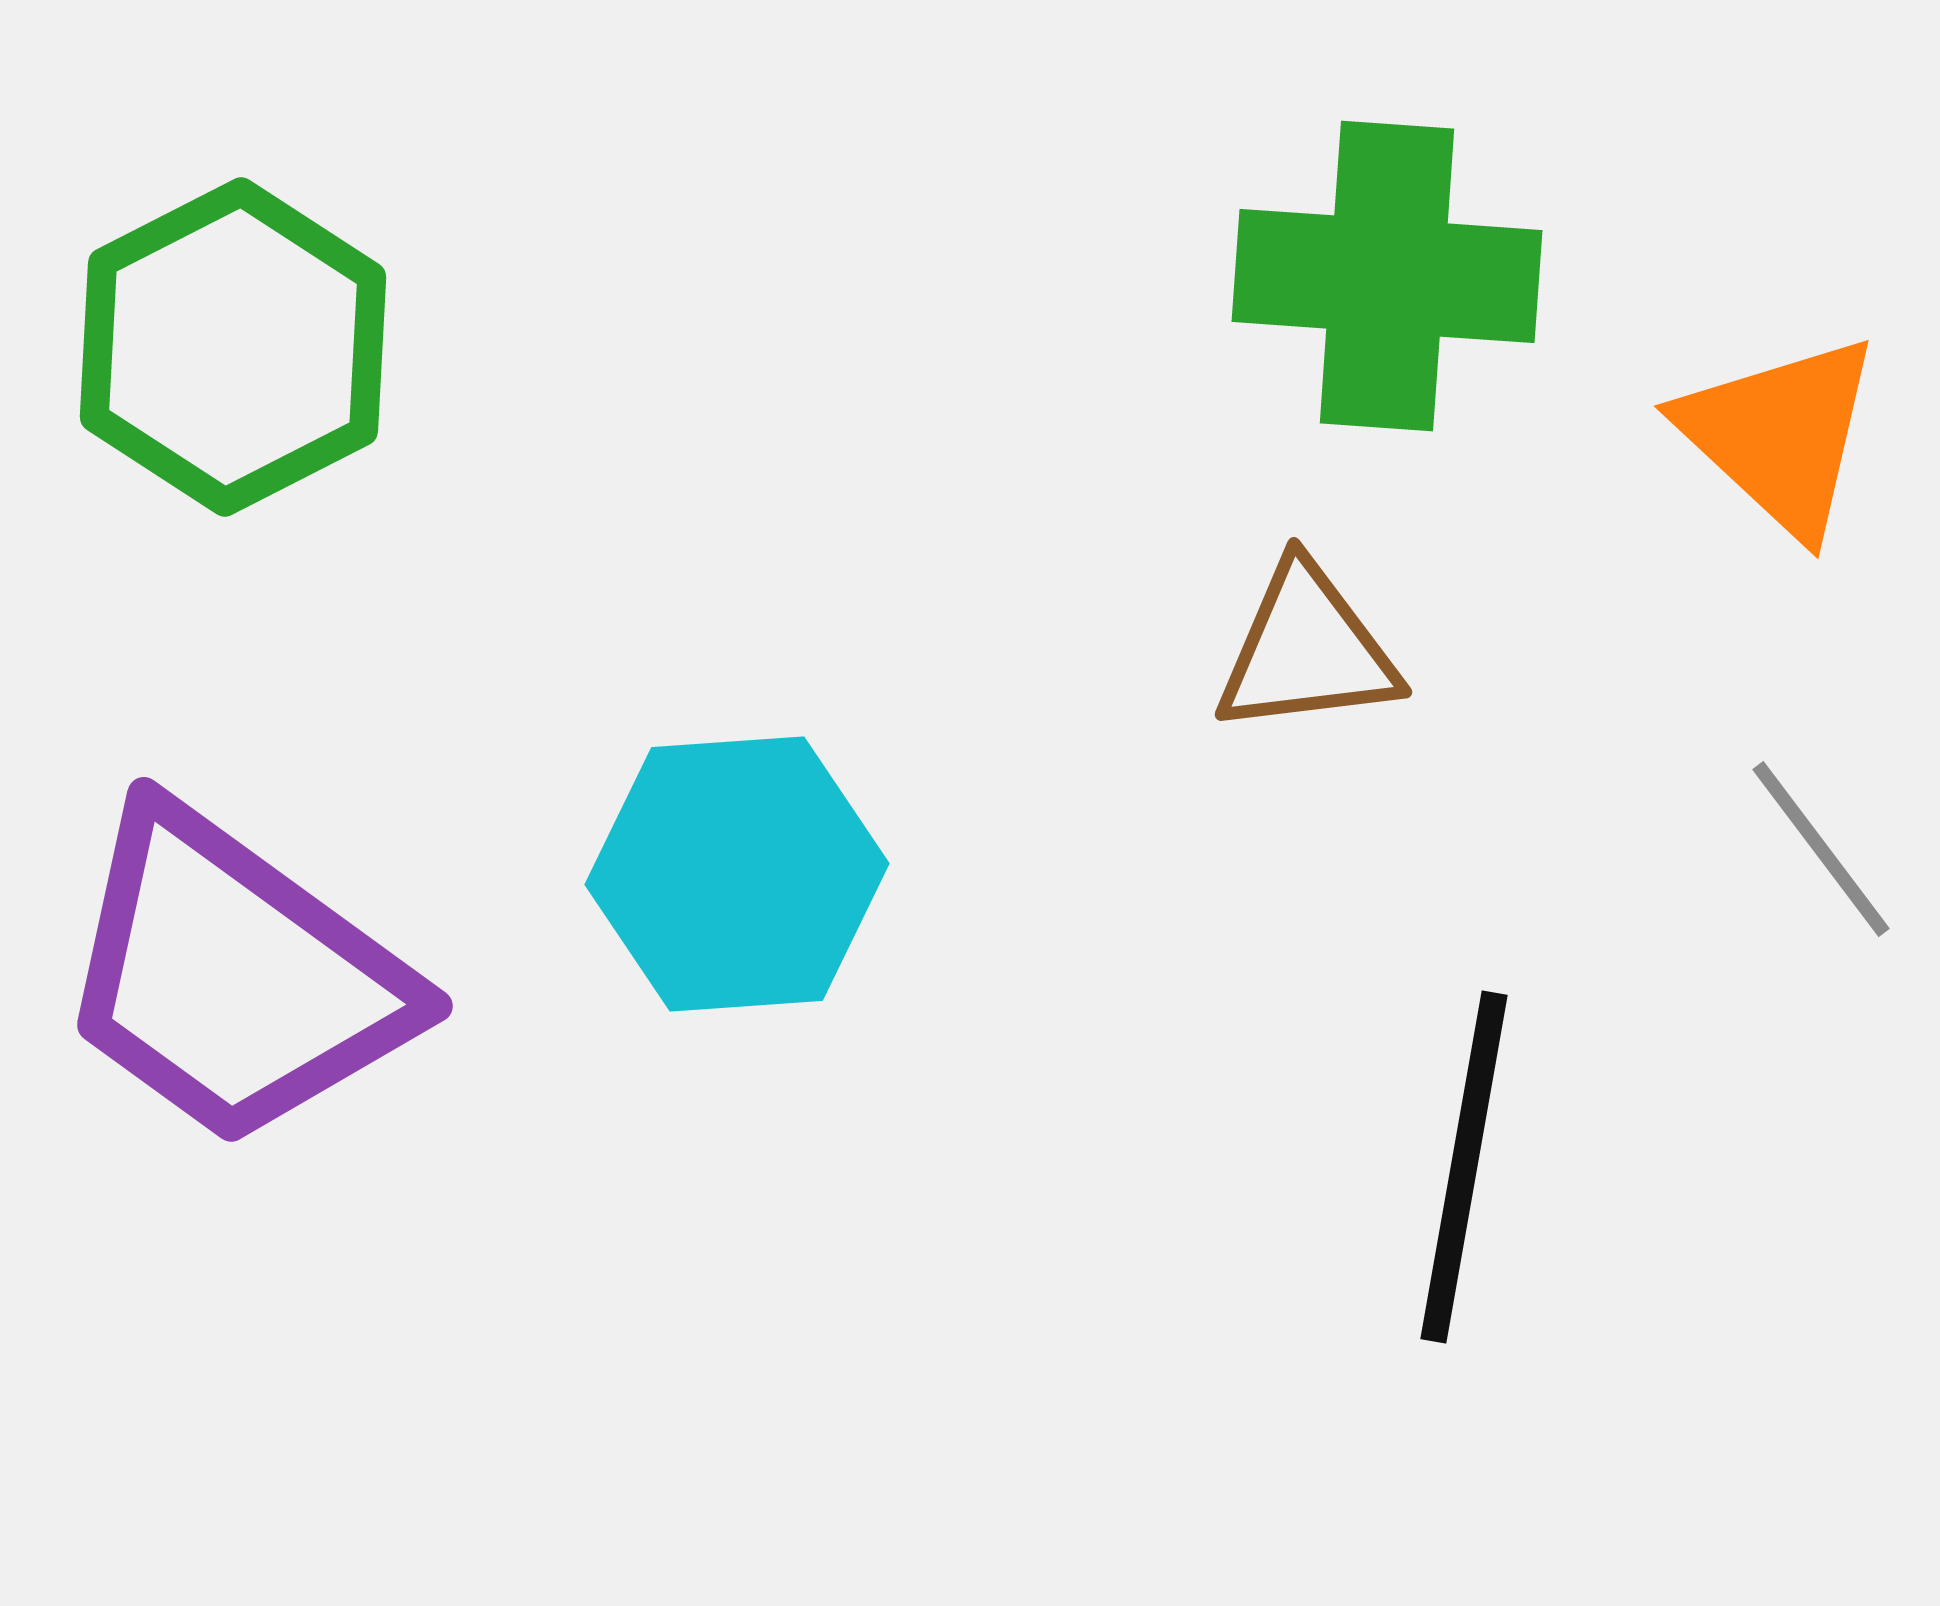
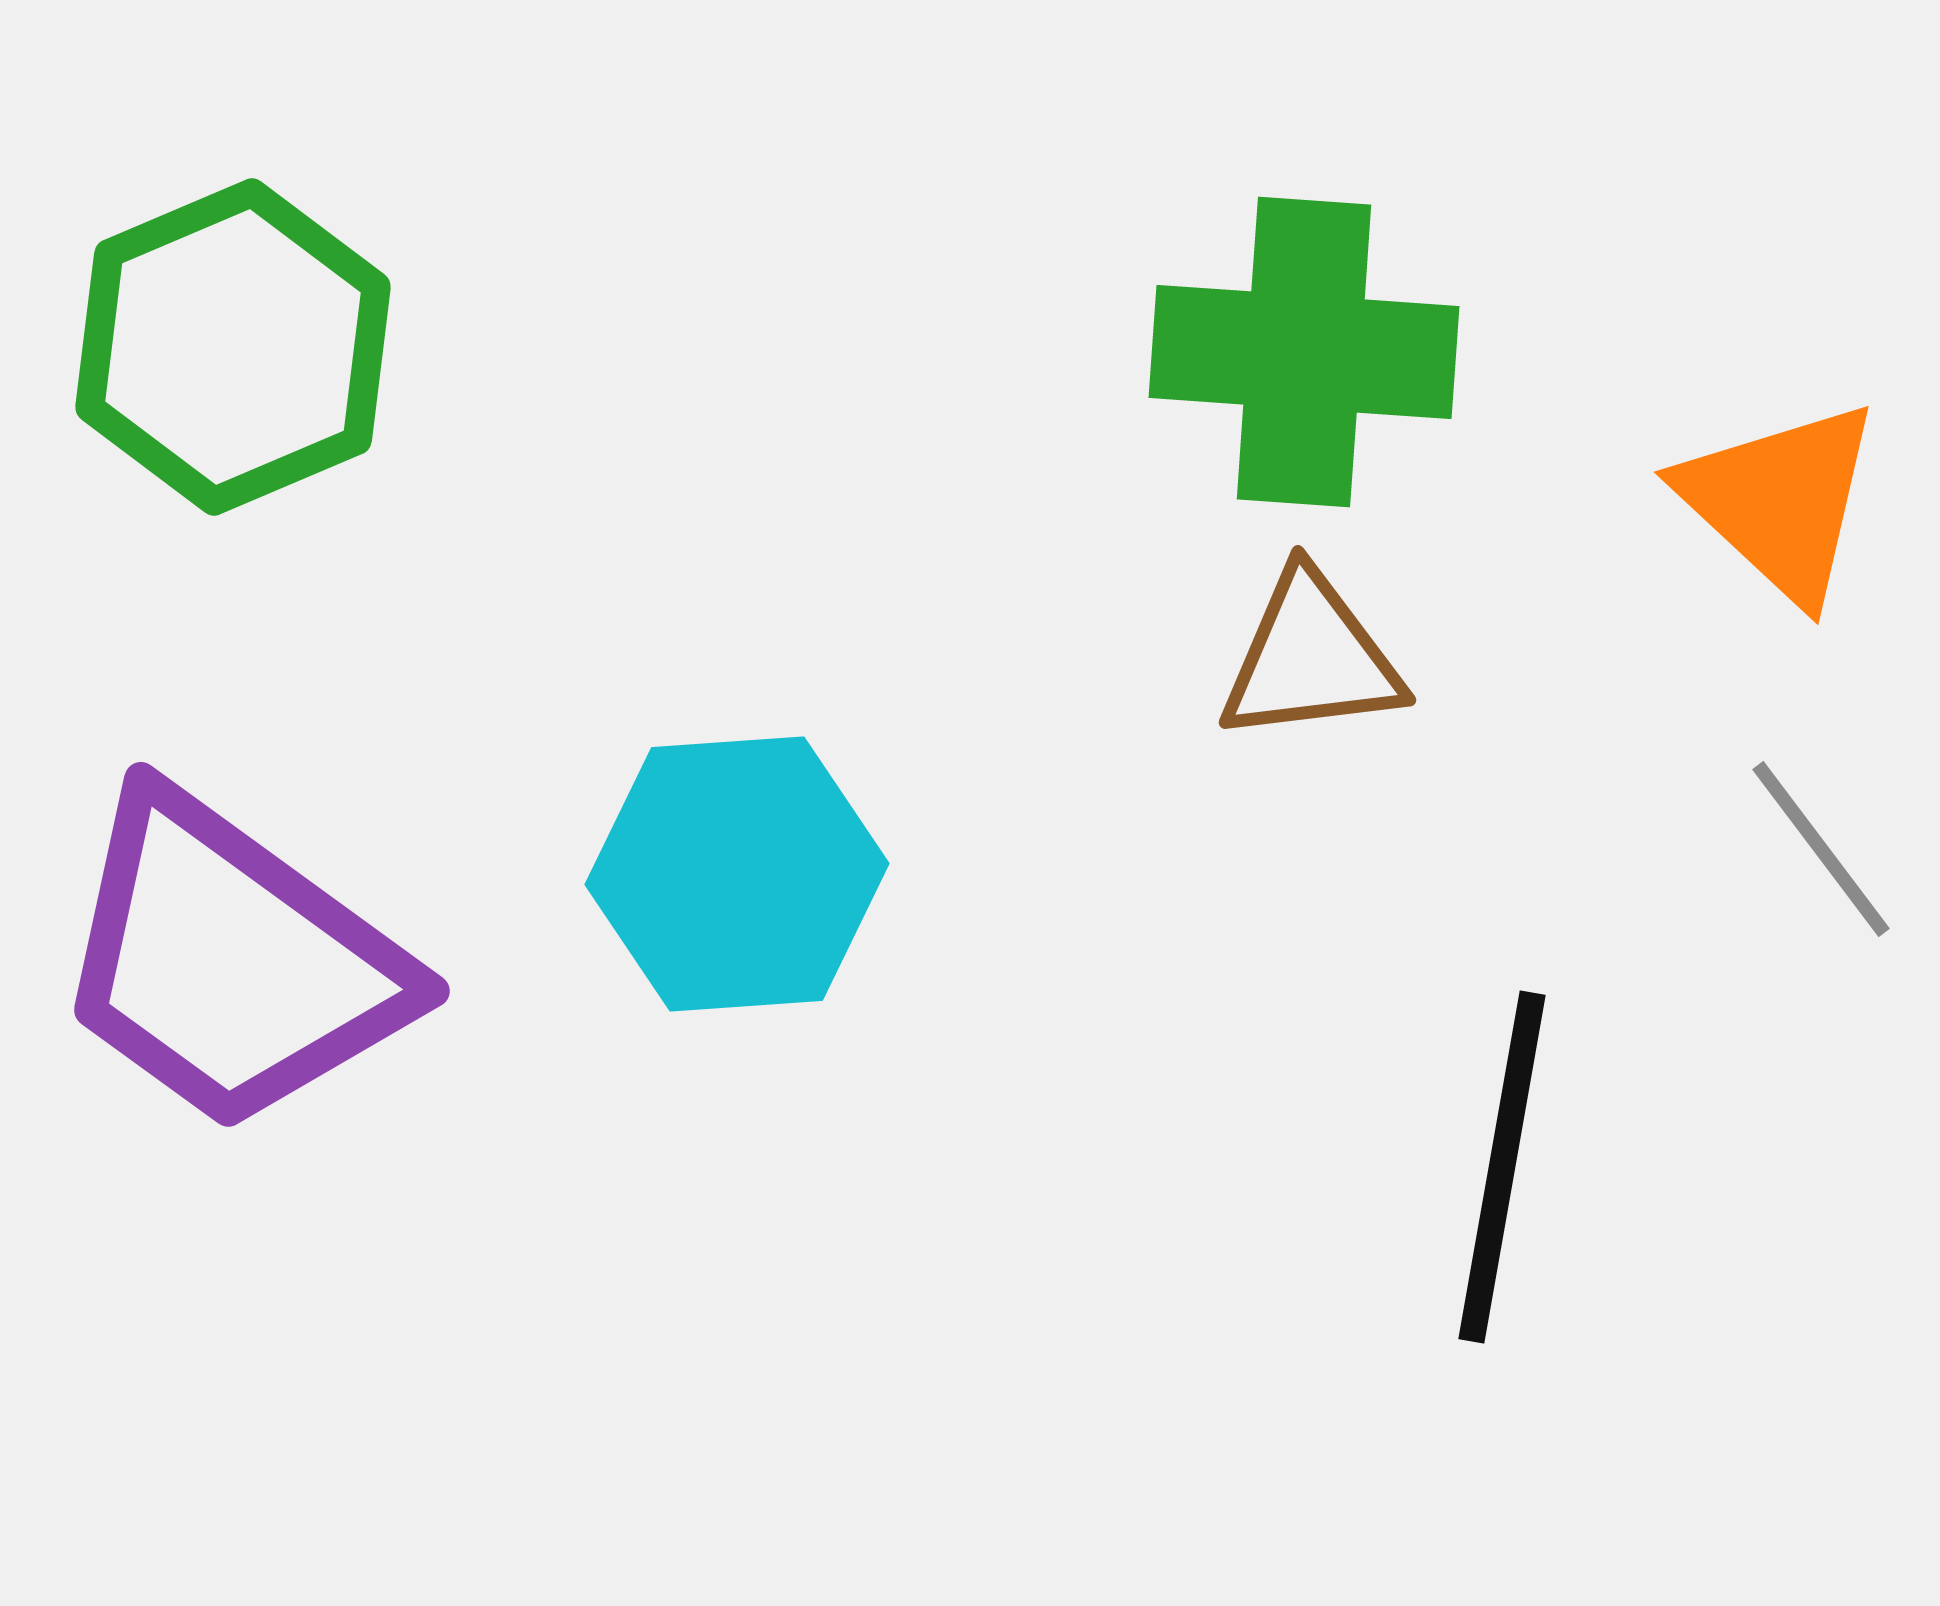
green cross: moved 83 px left, 76 px down
green hexagon: rotated 4 degrees clockwise
orange triangle: moved 66 px down
brown triangle: moved 4 px right, 8 px down
purple trapezoid: moved 3 px left, 15 px up
black line: moved 38 px right
